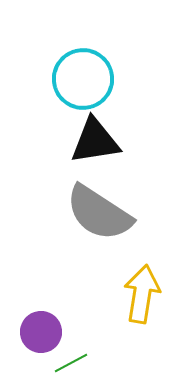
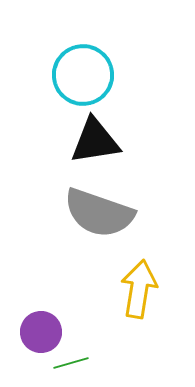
cyan circle: moved 4 px up
gray semicircle: rotated 14 degrees counterclockwise
yellow arrow: moved 3 px left, 5 px up
green line: rotated 12 degrees clockwise
